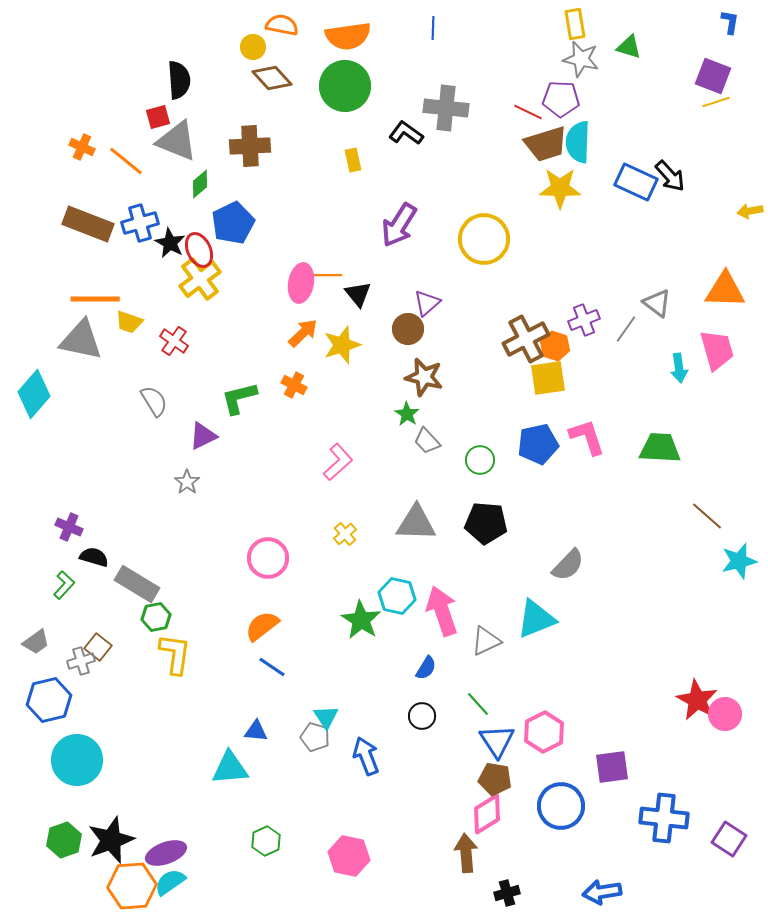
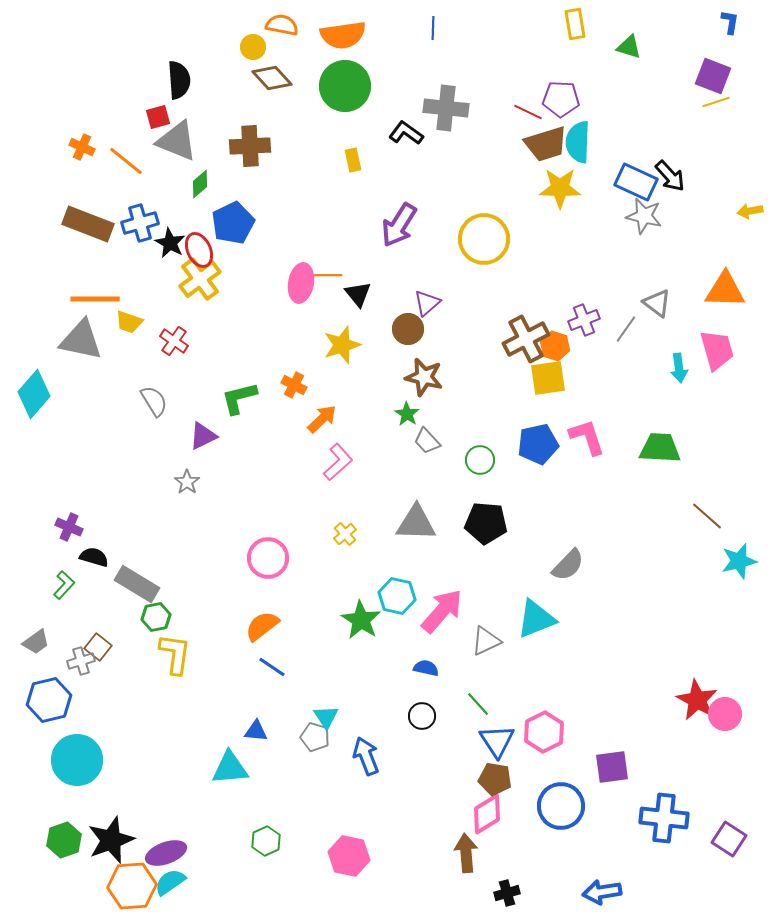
orange semicircle at (348, 36): moved 5 px left, 1 px up
gray star at (581, 59): moved 63 px right, 157 px down
orange arrow at (303, 333): moved 19 px right, 86 px down
pink arrow at (442, 611): rotated 60 degrees clockwise
blue semicircle at (426, 668): rotated 110 degrees counterclockwise
